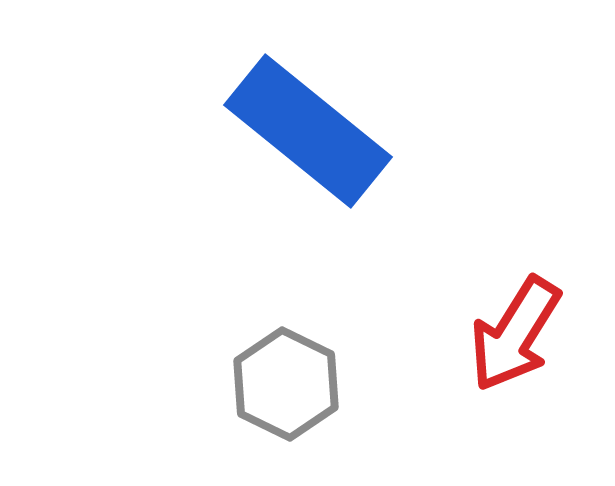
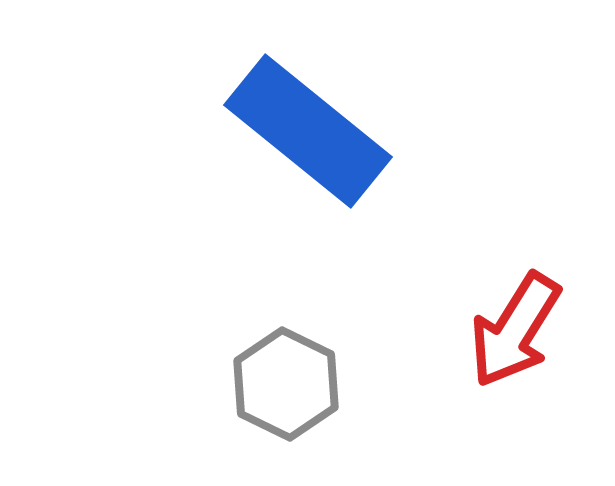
red arrow: moved 4 px up
